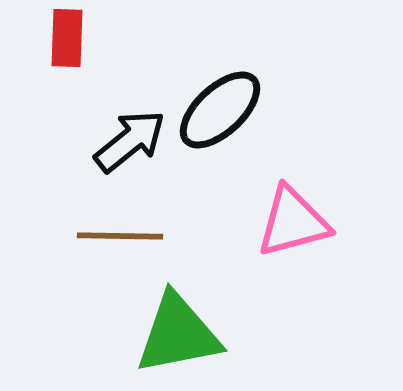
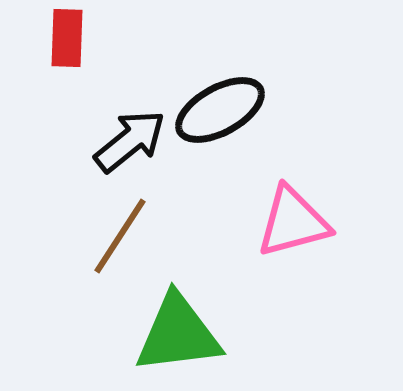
black ellipse: rotated 14 degrees clockwise
brown line: rotated 58 degrees counterclockwise
green triangle: rotated 4 degrees clockwise
